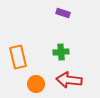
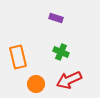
purple rectangle: moved 7 px left, 5 px down
green cross: rotated 28 degrees clockwise
red arrow: rotated 30 degrees counterclockwise
